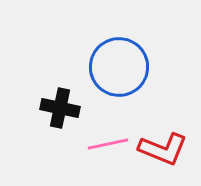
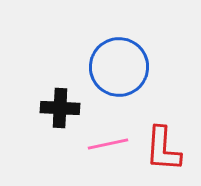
black cross: rotated 9 degrees counterclockwise
red L-shape: rotated 72 degrees clockwise
